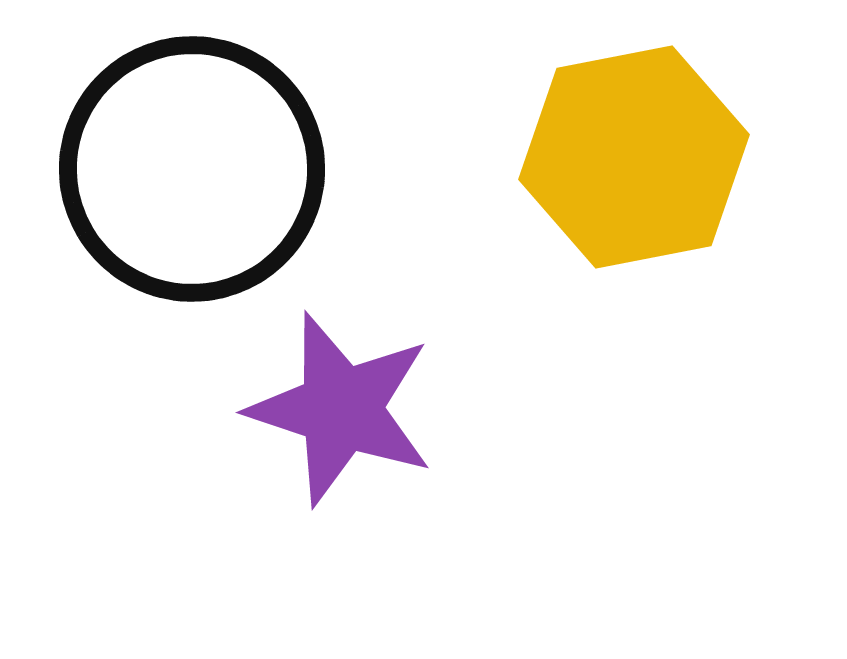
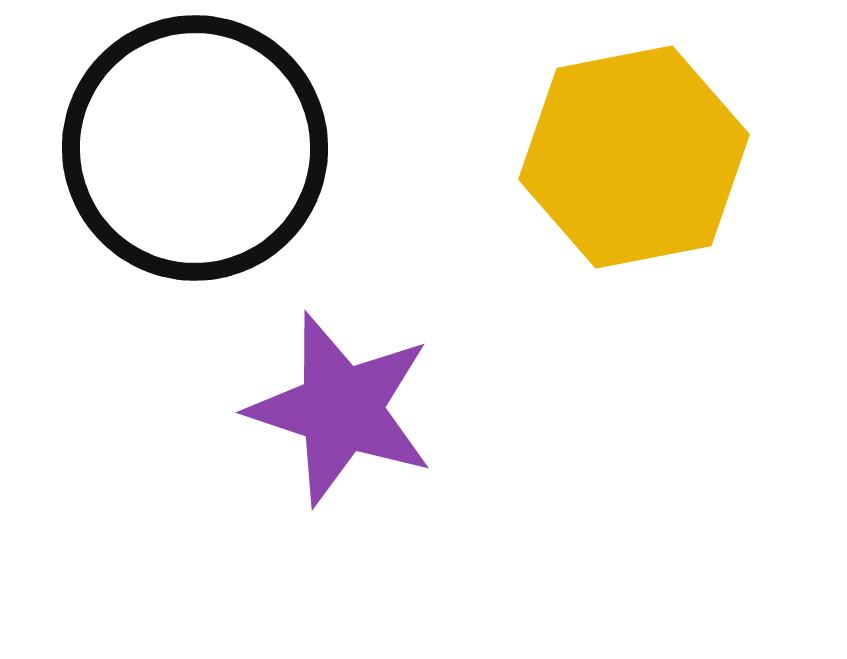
black circle: moved 3 px right, 21 px up
